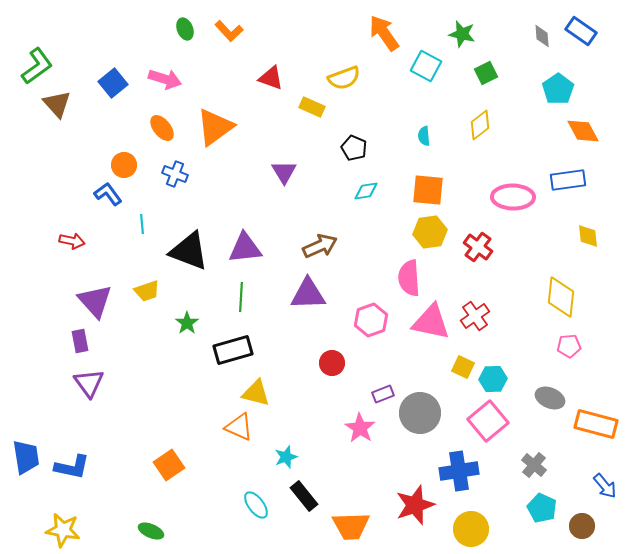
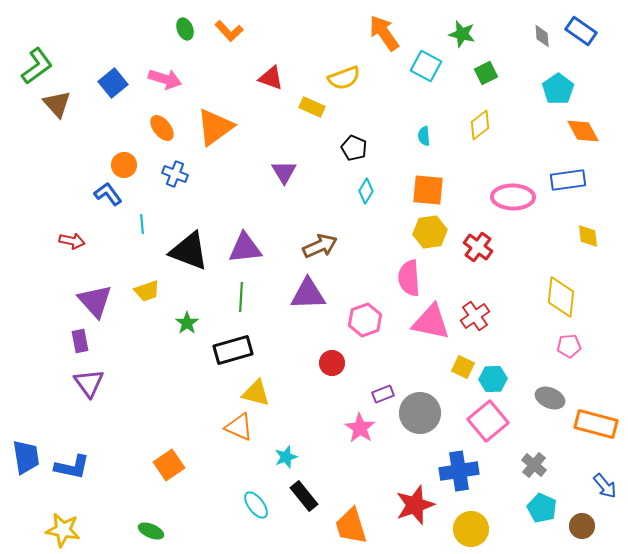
cyan diamond at (366, 191): rotated 50 degrees counterclockwise
pink hexagon at (371, 320): moved 6 px left
orange trapezoid at (351, 526): rotated 75 degrees clockwise
